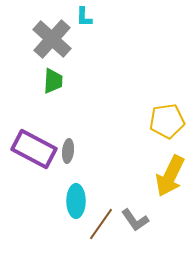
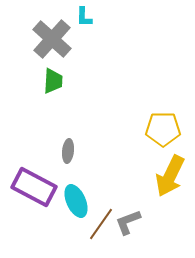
yellow pentagon: moved 4 px left, 8 px down; rotated 8 degrees clockwise
purple rectangle: moved 38 px down
cyan ellipse: rotated 24 degrees counterclockwise
gray L-shape: moved 7 px left, 2 px down; rotated 104 degrees clockwise
